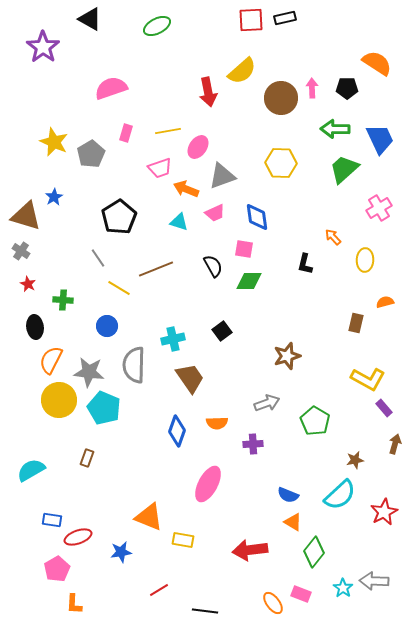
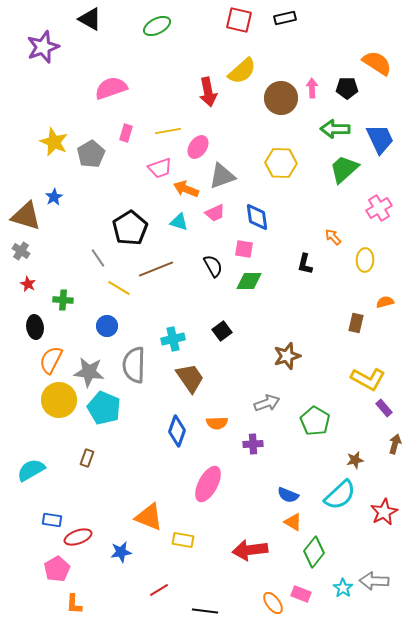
red square at (251, 20): moved 12 px left; rotated 16 degrees clockwise
purple star at (43, 47): rotated 16 degrees clockwise
black pentagon at (119, 217): moved 11 px right, 11 px down
